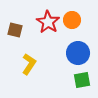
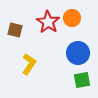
orange circle: moved 2 px up
